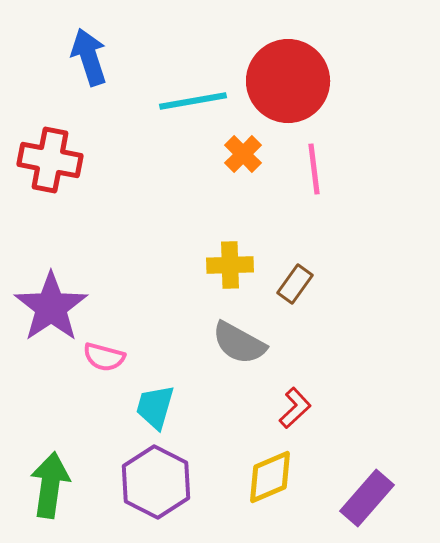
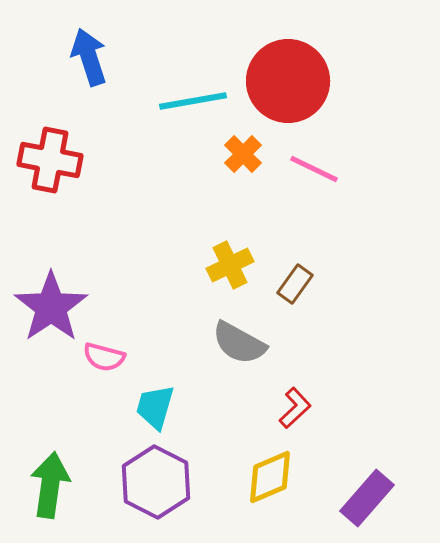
pink line: rotated 57 degrees counterclockwise
yellow cross: rotated 24 degrees counterclockwise
